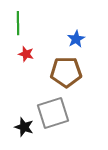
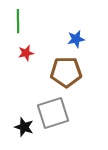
green line: moved 2 px up
blue star: rotated 18 degrees clockwise
red star: moved 1 px up; rotated 28 degrees counterclockwise
